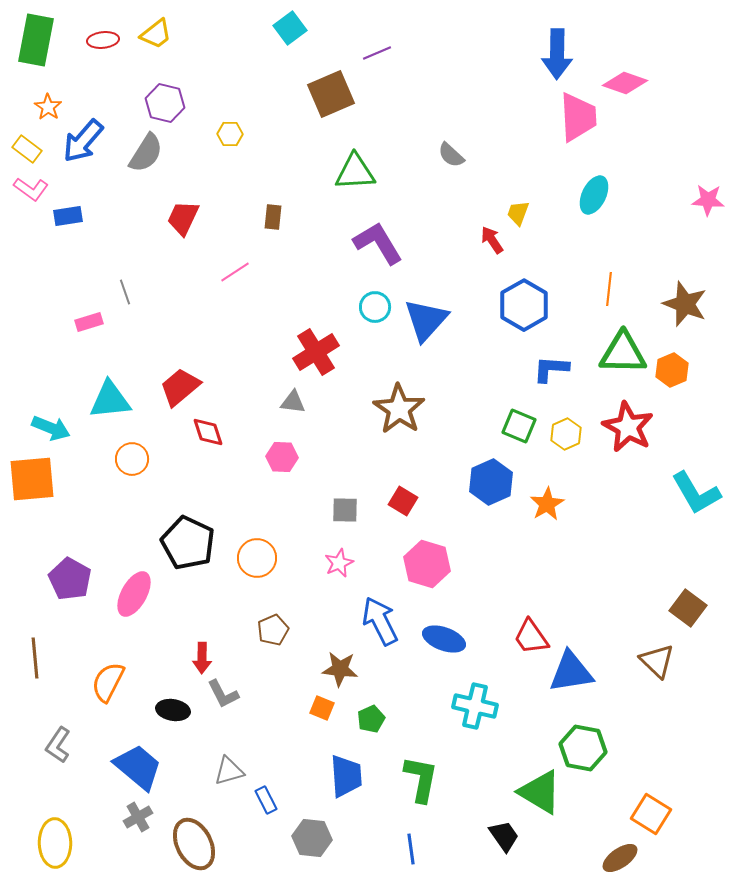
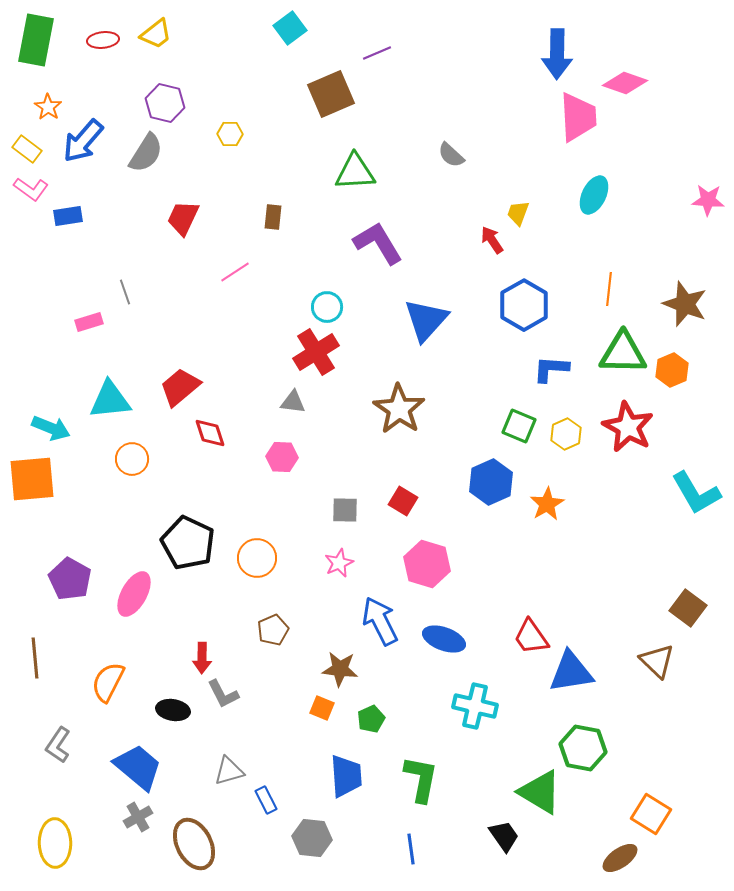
cyan circle at (375, 307): moved 48 px left
red diamond at (208, 432): moved 2 px right, 1 px down
